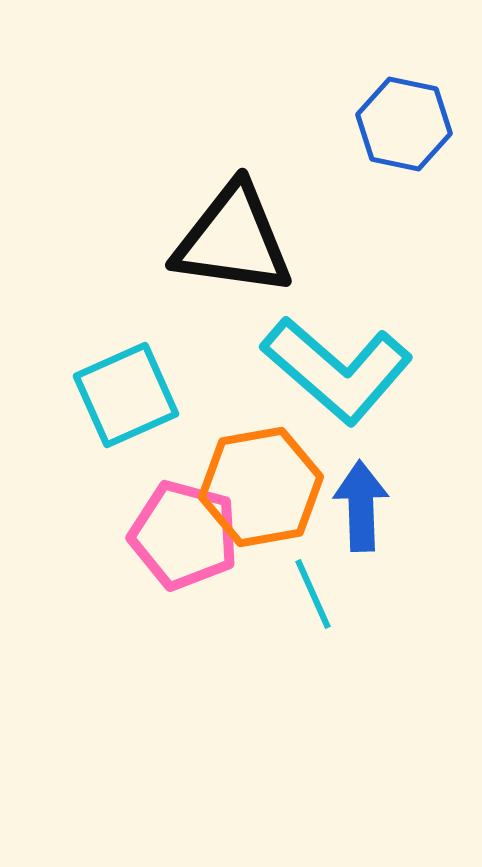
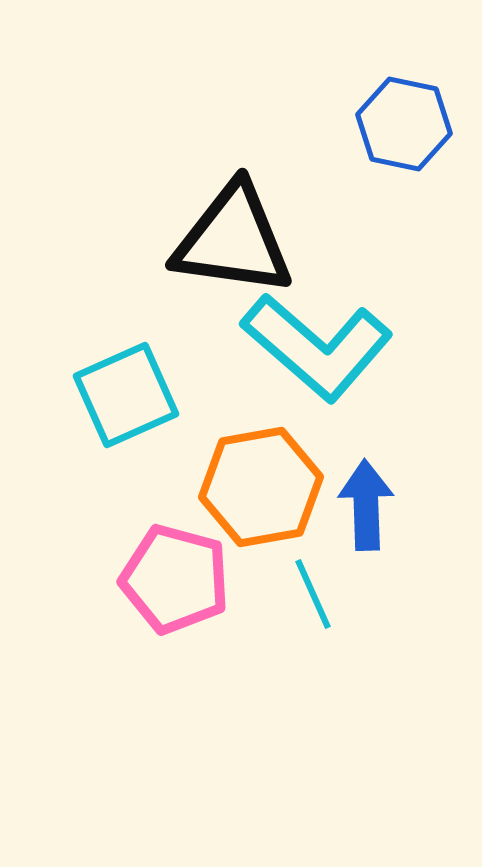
cyan L-shape: moved 20 px left, 23 px up
blue arrow: moved 5 px right, 1 px up
pink pentagon: moved 9 px left, 44 px down
